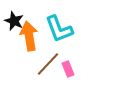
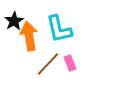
black star: rotated 18 degrees clockwise
cyan L-shape: rotated 8 degrees clockwise
pink rectangle: moved 2 px right, 6 px up
